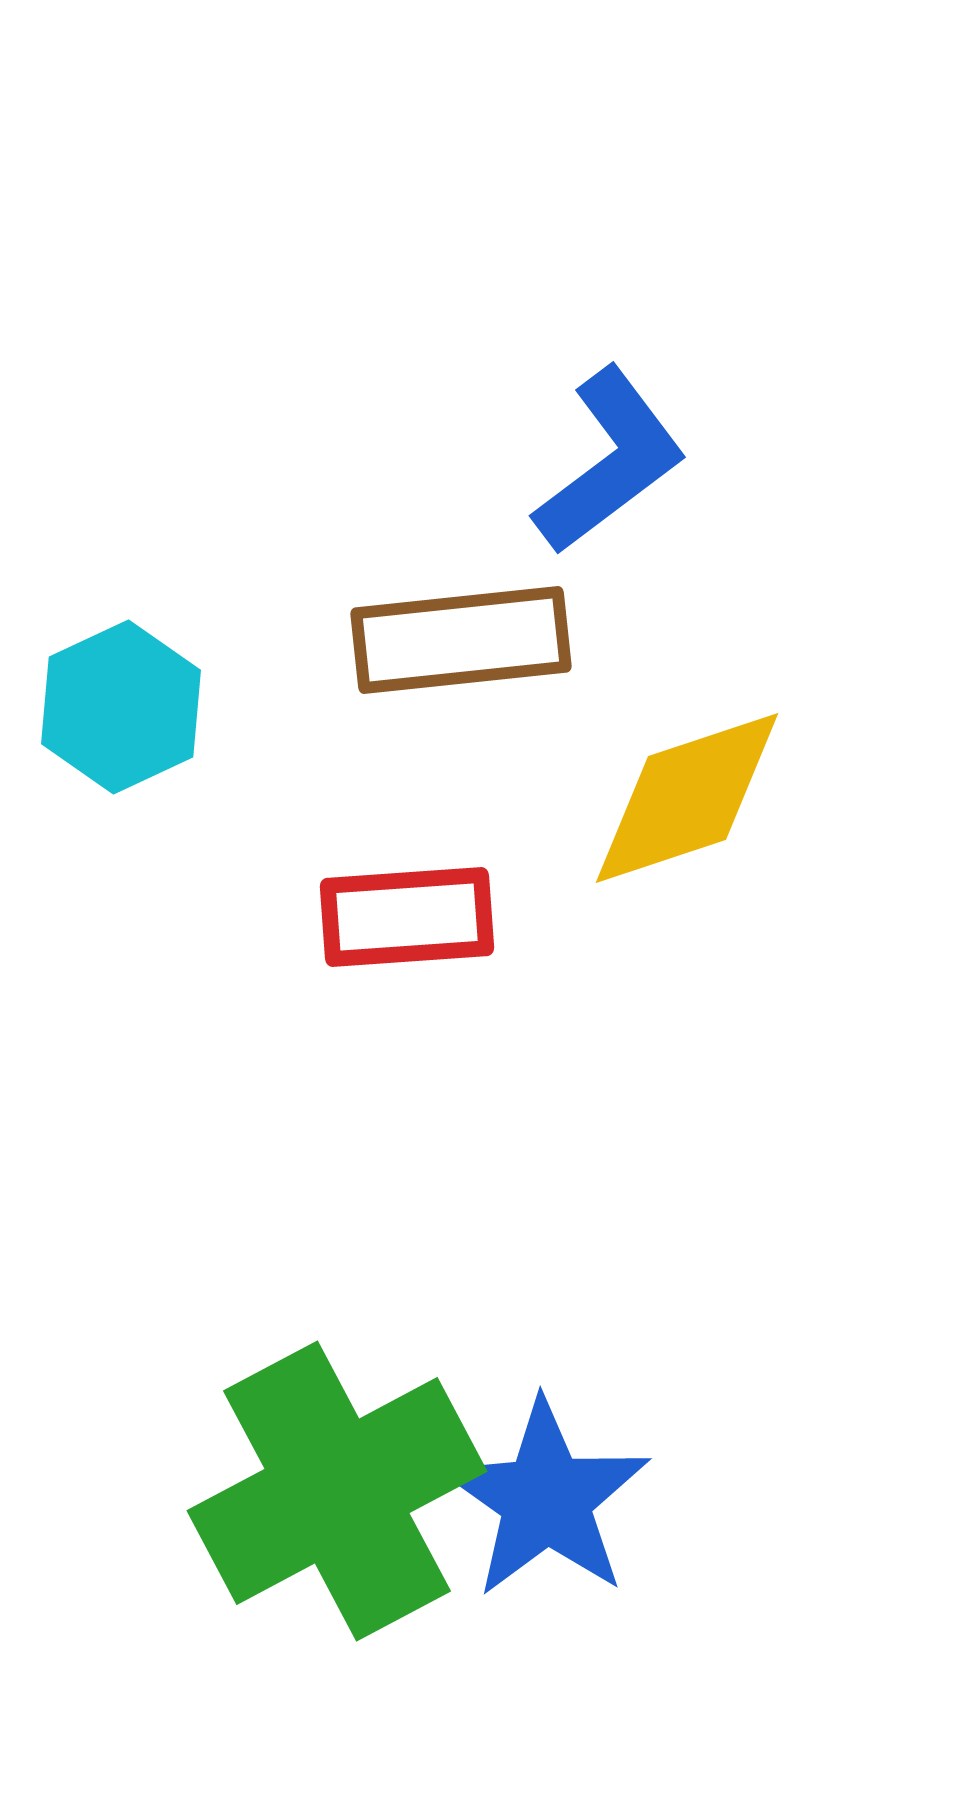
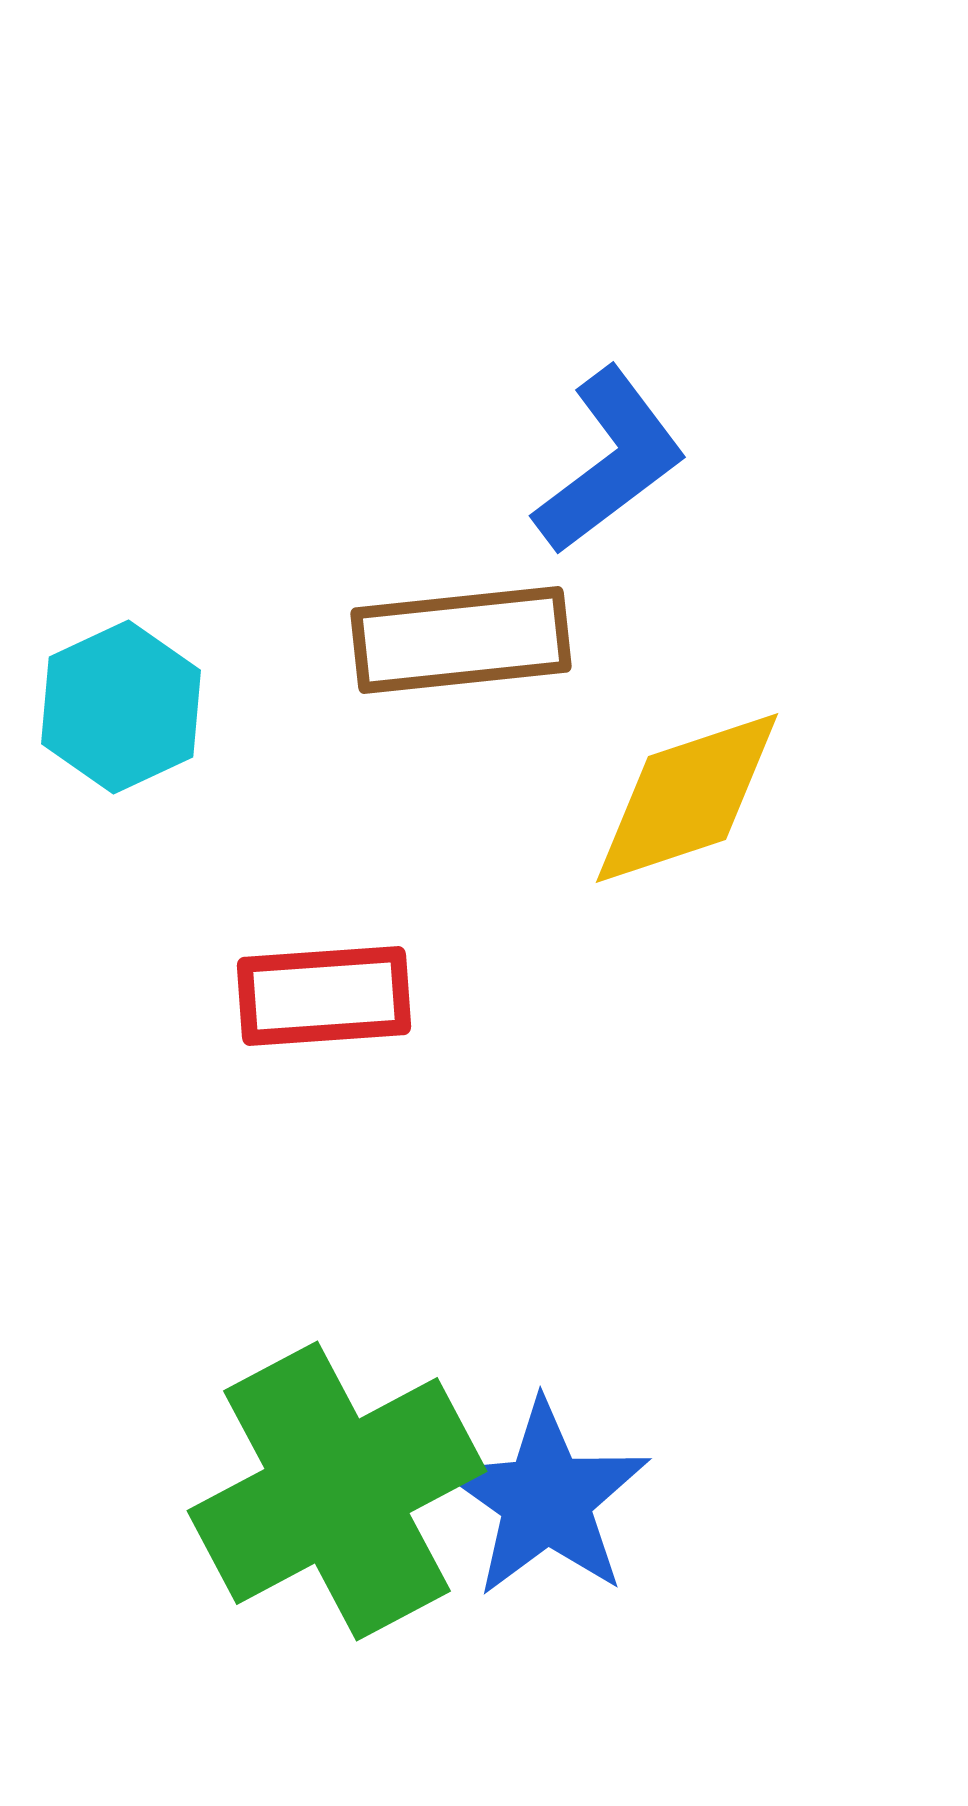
red rectangle: moved 83 px left, 79 px down
